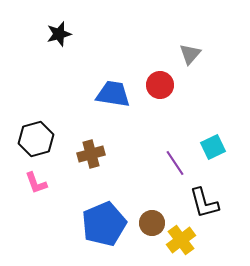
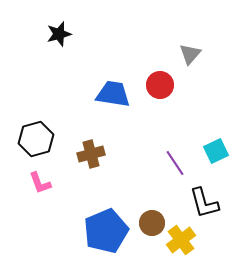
cyan square: moved 3 px right, 4 px down
pink L-shape: moved 4 px right
blue pentagon: moved 2 px right, 7 px down
